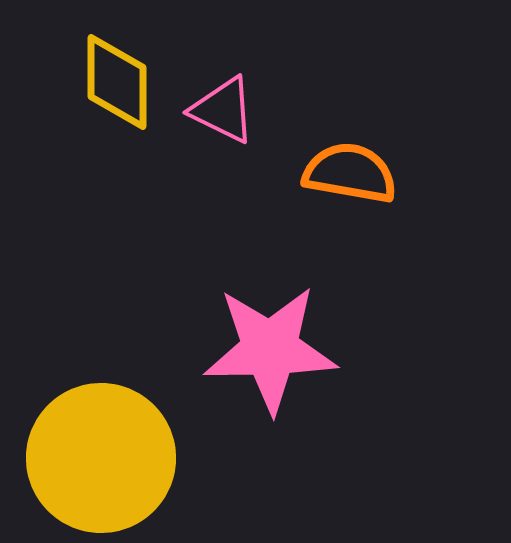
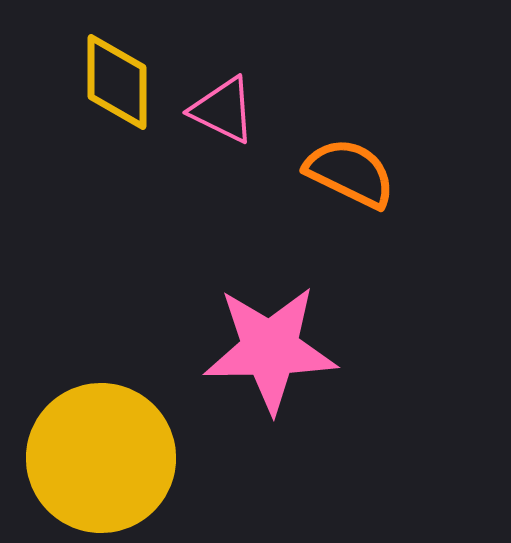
orange semicircle: rotated 16 degrees clockwise
